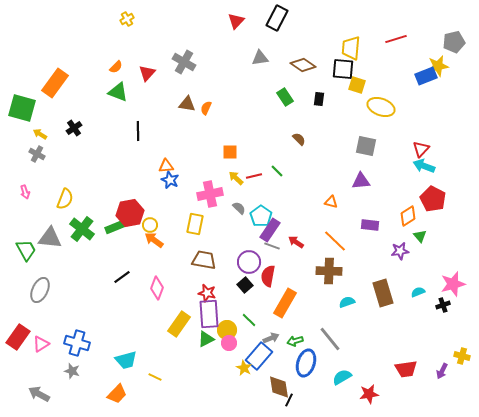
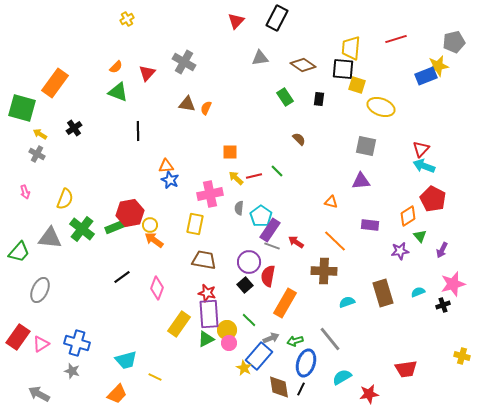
gray semicircle at (239, 208): rotated 128 degrees counterclockwise
green trapezoid at (26, 250): moved 7 px left, 2 px down; rotated 70 degrees clockwise
brown cross at (329, 271): moved 5 px left
purple arrow at (442, 371): moved 121 px up
black line at (289, 400): moved 12 px right, 11 px up
